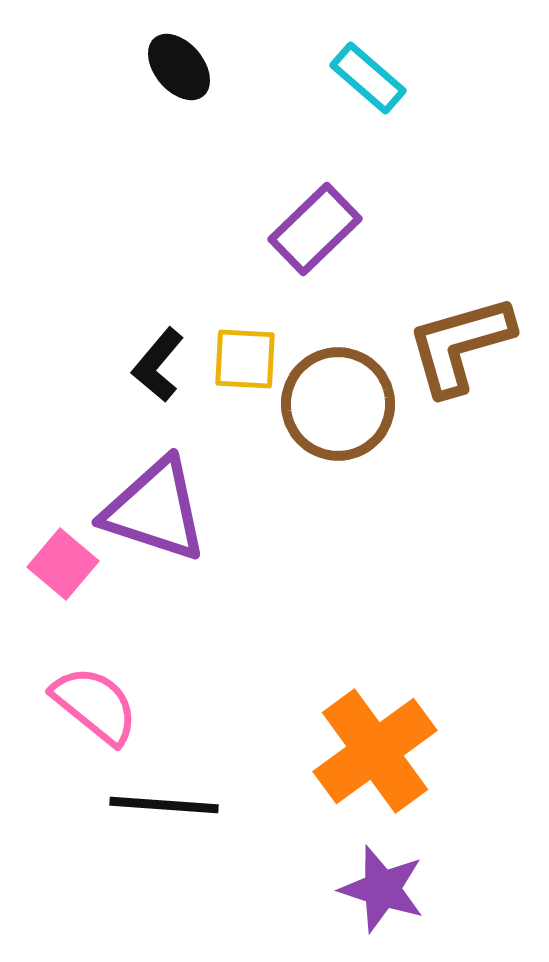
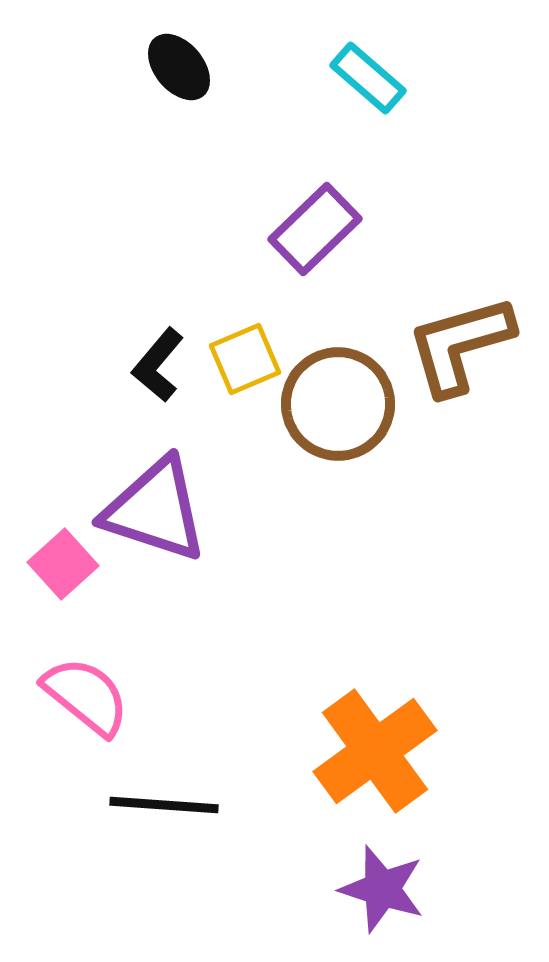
yellow square: rotated 26 degrees counterclockwise
pink square: rotated 8 degrees clockwise
pink semicircle: moved 9 px left, 9 px up
